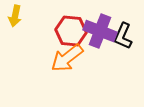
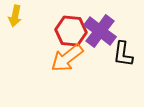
purple cross: rotated 16 degrees clockwise
black L-shape: moved 18 px down; rotated 16 degrees counterclockwise
